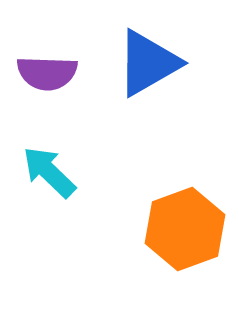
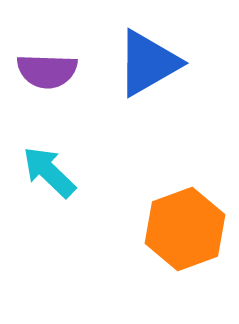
purple semicircle: moved 2 px up
